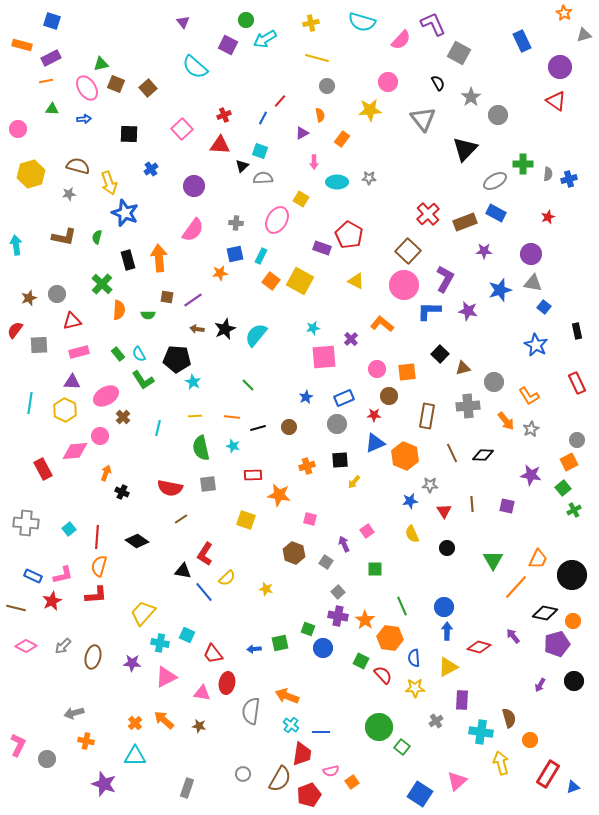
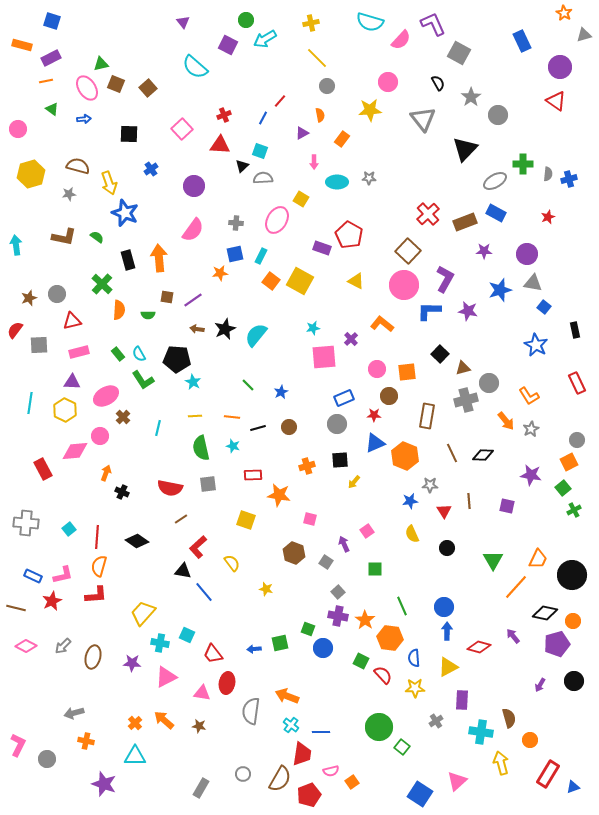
cyan semicircle at (362, 22): moved 8 px right
yellow line at (317, 58): rotated 30 degrees clockwise
green triangle at (52, 109): rotated 32 degrees clockwise
green semicircle at (97, 237): rotated 112 degrees clockwise
purple circle at (531, 254): moved 4 px left
black rectangle at (577, 331): moved 2 px left, 1 px up
gray circle at (494, 382): moved 5 px left, 1 px down
blue star at (306, 397): moved 25 px left, 5 px up
gray cross at (468, 406): moved 2 px left, 6 px up; rotated 10 degrees counterclockwise
brown line at (472, 504): moved 3 px left, 3 px up
red L-shape at (205, 554): moved 7 px left, 7 px up; rotated 15 degrees clockwise
yellow semicircle at (227, 578): moved 5 px right, 15 px up; rotated 84 degrees counterclockwise
gray rectangle at (187, 788): moved 14 px right; rotated 12 degrees clockwise
